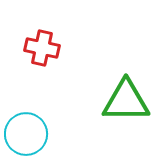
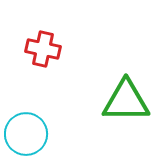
red cross: moved 1 px right, 1 px down
